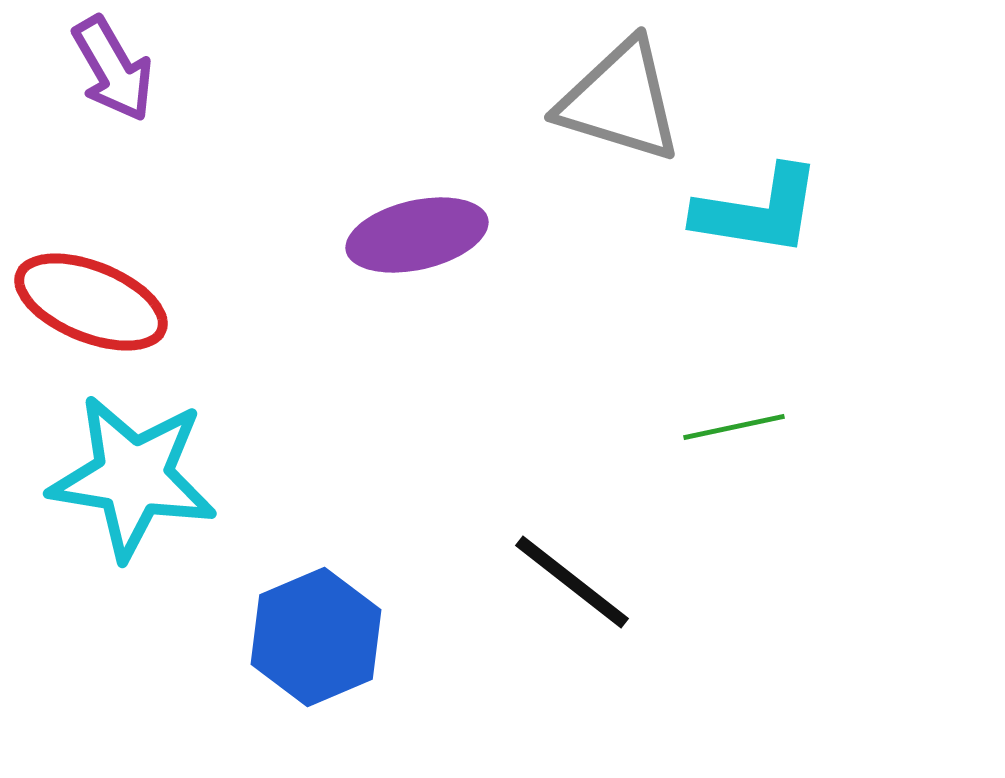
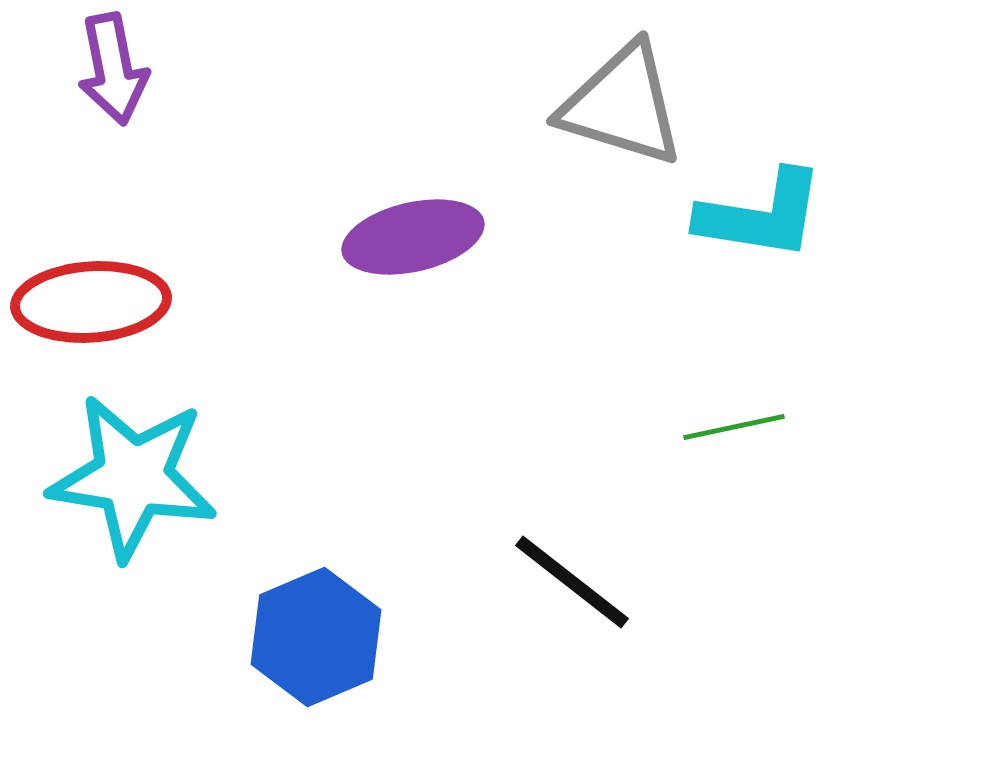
purple arrow: rotated 19 degrees clockwise
gray triangle: moved 2 px right, 4 px down
cyan L-shape: moved 3 px right, 4 px down
purple ellipse: moved 4 px left, 2 px down
red ellipse: rotated 26 degrees counterclockwise
